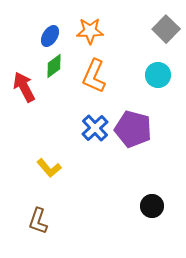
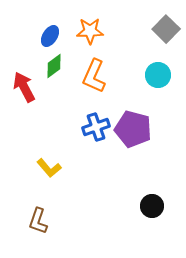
blue cross: moved 1 px right, 1 px up; rotated 24 degrees clockwise
